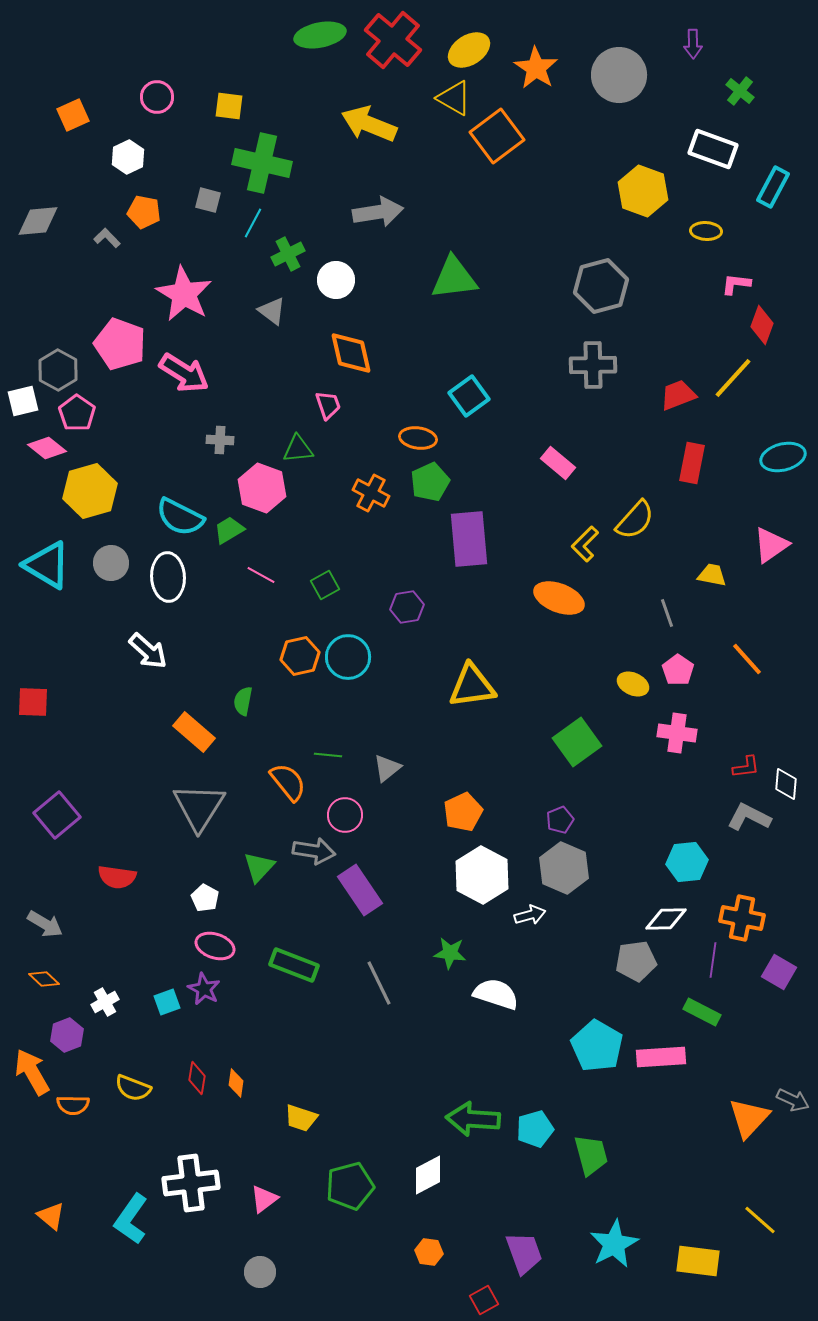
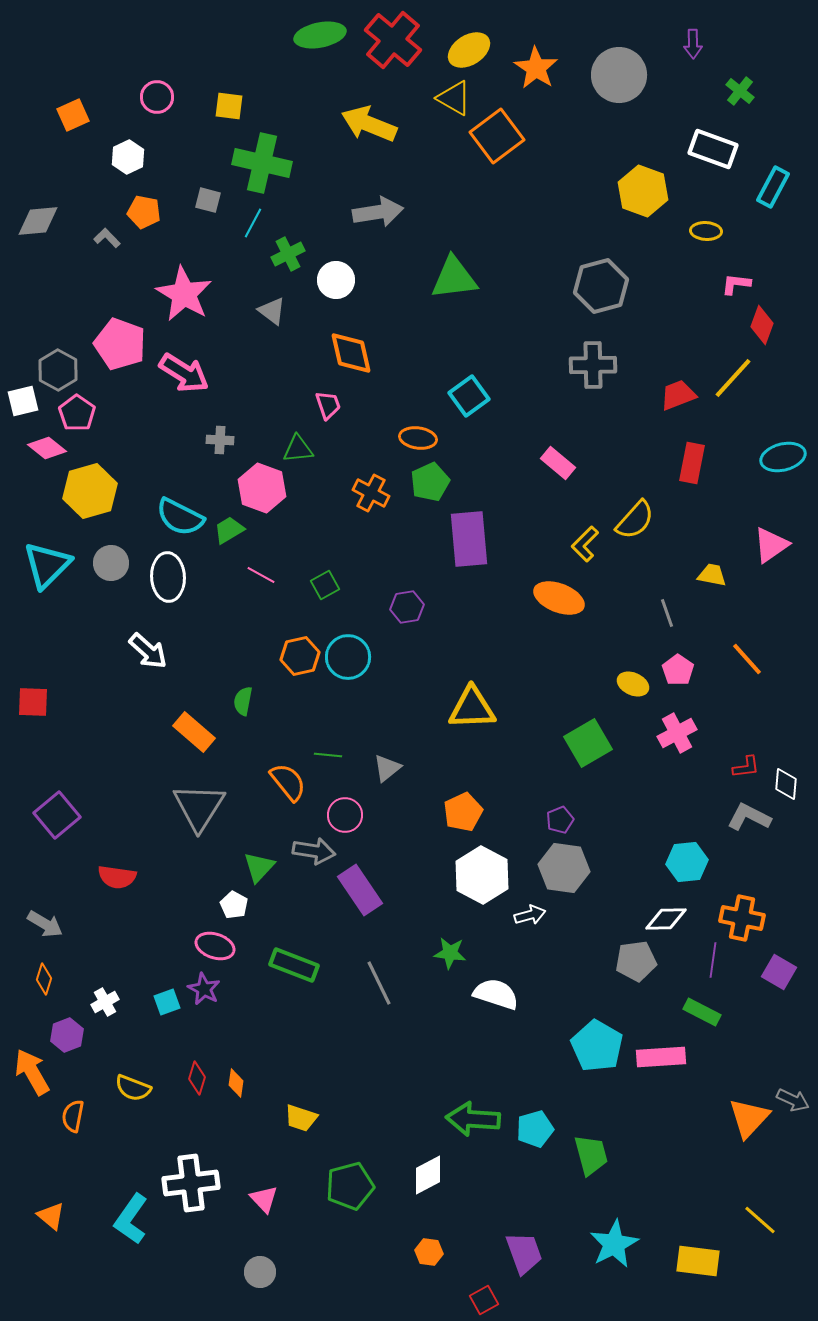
cyan triangle at (47, 565): rotated 44 degrees clockwise
yellow triangle at (472, 686): moved 22 px down; rotated 6 degrees clockwise
pink cross at (677, 733): rotated 36 degrees counterclockwise
green square at (577, 742): moved 11 px right, 1 px down; rotated 6 degrees clockwise
gray hexagon at (564, 868): rotated 15 degrees counterclockwise
white pentagon at (205, 898): moved 29 px right, 7 px down
orange diamond at (44, 979): rotated 64 degrees clockwise
red diamond at (197, 1078): rotated 8 degrees clockwise
orange semicircle at (73, 1105): moved 11 px down; rotated 100 degrees clockwise
pink triangle at (264, 1199): rotated 36 degrees counterclockwise
